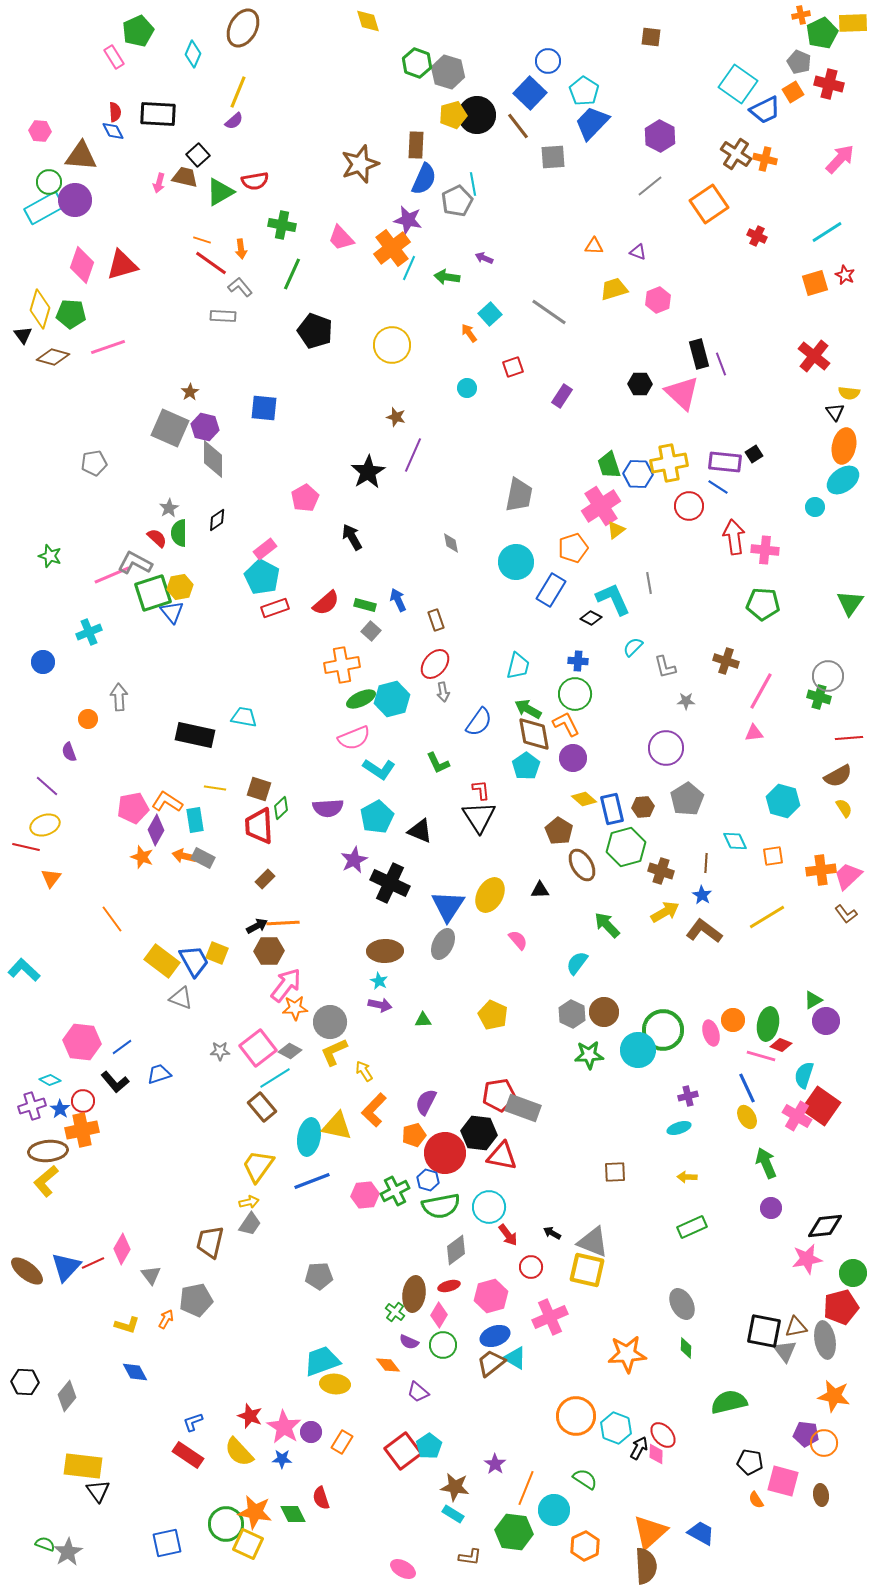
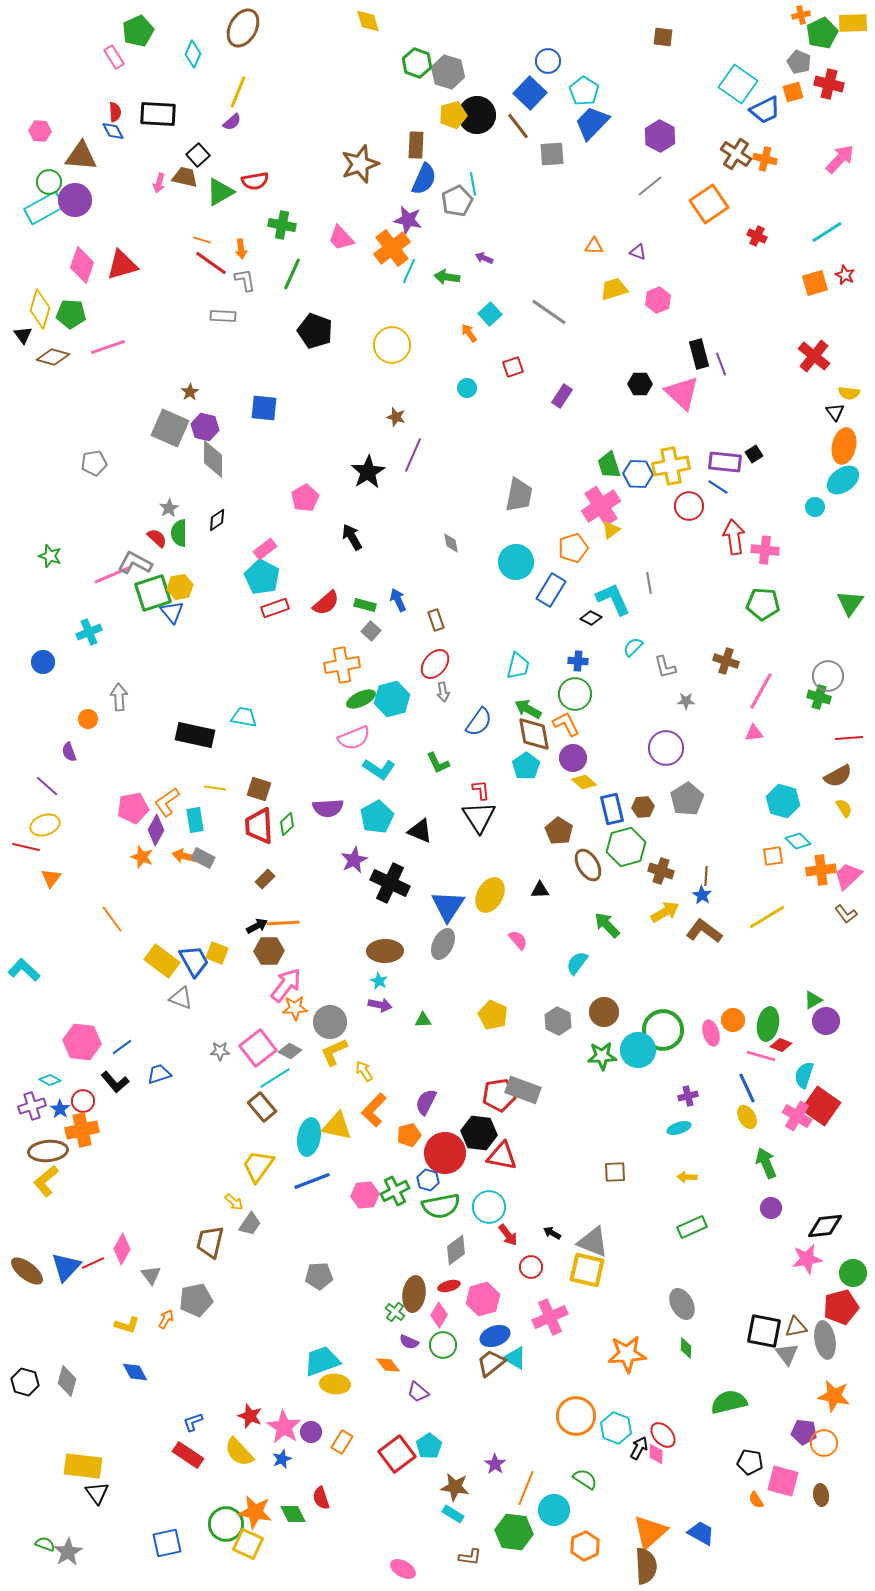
brown square at (651, 37): moved 12 px right
orange square at (793, 92): rotated 15 degrees clockwise
purple semicircle at (234, 121): moved 2 px left, 1 px down
gray square at (553, 157): moved 1 px left, 3 px up
cyan line at (409, 268): moved 3 px down
gray L-shape at (240, 287): moved 5 px right, 7 px up; rotated 30 degrees clockwise
yellow cross at (669, 463): moved 2 px right, 3 px down
yellow triangle at (616, 530): moved 5 px left
yellow diamond at (584, 799): moved 17 px up
orange L-shape at (167, 802): rotated 68 degrees counterclockwise
green diamond at (281, 808): moved 6 px right, 16 px down
cyan diamond at (735, 841): moved 63 px right; rotated 20 degrees counterclockwise
brown line at (706, 863): moved 13 px down
brown ellipse at (582, 865): moved 6 px right
gray hexagon at (572, 1014): moved 14 px left, 7 px down
green star at (589, 1055): moved 13 px right, 1 px down
gray rectangle at (523, 1108): moved 18 px up
orange pentagon at (414, 1135): moved 5 px left
yellow arrow at (249, 1202): moved 15 px left; rotated 54 degrees clockwise
pink hexagon at (491, 1296): moved 8 px left, 3 px down
gray triangle at (785, 1351): moved 2 px right, 3 px down
black hexagon at (25, 1382): rotated 12 degrees clockwise
gray diamond at (67, 1396): moved 15 px up; rotated 24 degrees counterclockwise
purple pentagon at (806, 1434): moved 2 px left, 2 px up
red square at (403, 1451): moved 6 px left, 3 px down
blue star at (282, 1459): rotated 24 degrees counterclockwise
black triangle at (98, 1491): moved 1 px left, 2 px down
